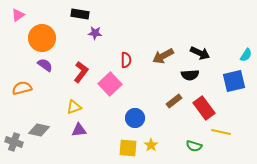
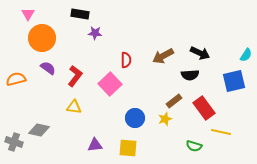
pink triangle: moved 10 px right, 1 px up; rotated 24 degrees counterclockwise
purple semicircle: moved 3 px right, 3 px down
red L-shape: moved 6 px left, 4 px down
orange semicircle: moved 6 px left, 9 px up
yellow triangle: rotated 28 degrees clockwise
purple triangle: moved 16 px right, 15 px down
yellow star: moved 14 px right, 26 px up; rotated 16 degrees clockwise
